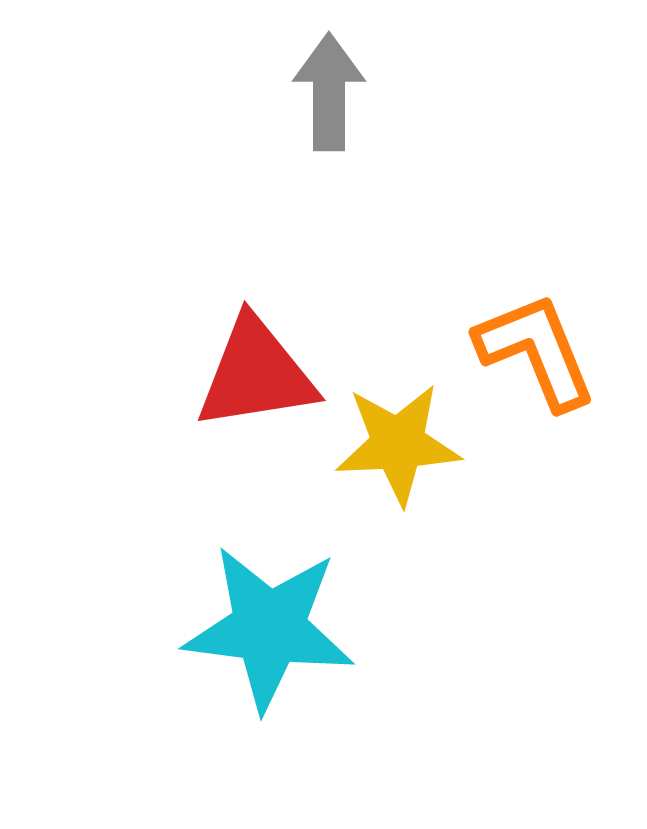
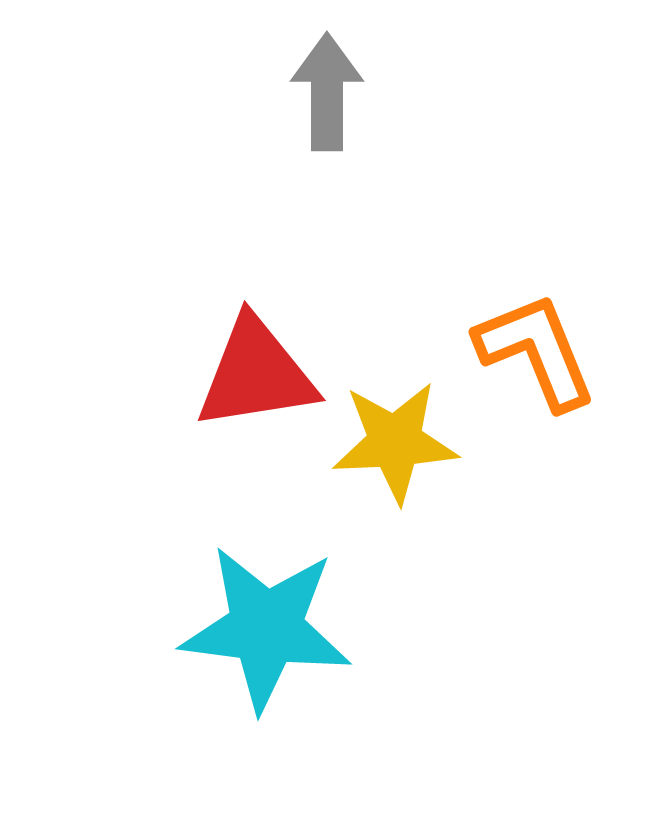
gray arrow: moved 2 px left
yellow star: moved 3 px left, 2 px up
cyan star: moved 3 px left
